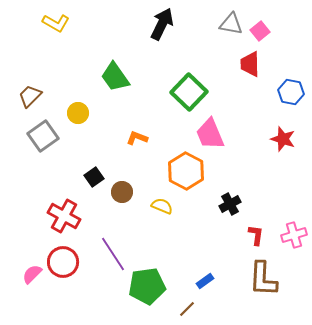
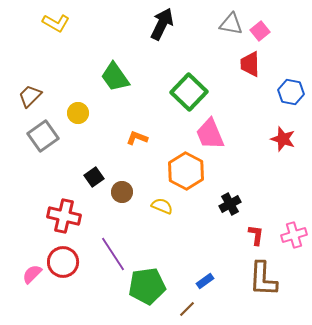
red cross: rotated 16 degrees counterclockwise
